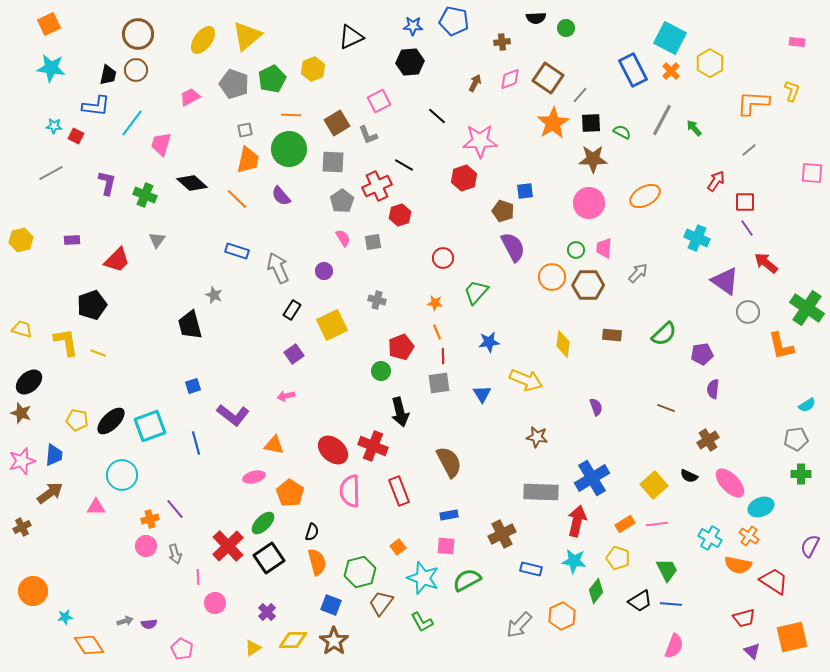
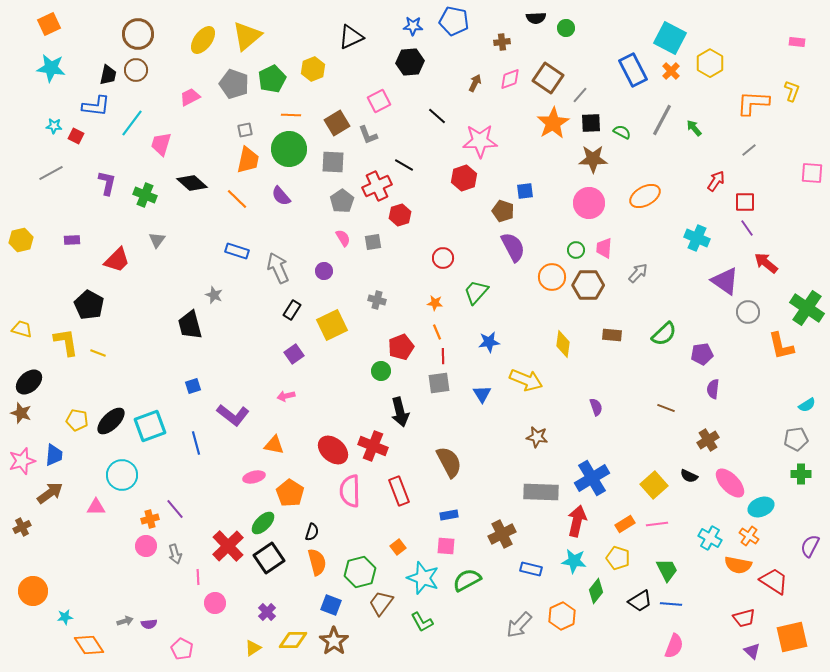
black pentagon at (92, 305): moved 3 px left; rotated 24 degrees counterclockwise
